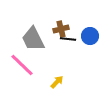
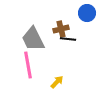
blue circle: moved 3 px left, 23 px up
pink line: moved 6 px right; rotated 36 degrees clockwise
